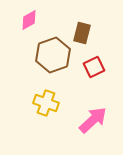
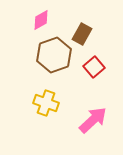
pink diamond: moved 12 px right
brown rectangle: moved 1 px down; rotated 15 degrees clockwise
brown hexagon: moved 1 px right
red square: rotated 15 degrees counterclockwise
